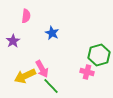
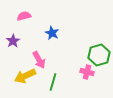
pink semicircle: moved 2 px left; rotated 112 degrees counterclockwise
pink arrow: moved 3 px left, 9 px up
green line: moved 2 px right, 4 px up; rotated 60 degrees clockwise
